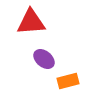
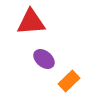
orange rectangle: moved 1 px right; rotated 30 degrees counterclockwise
